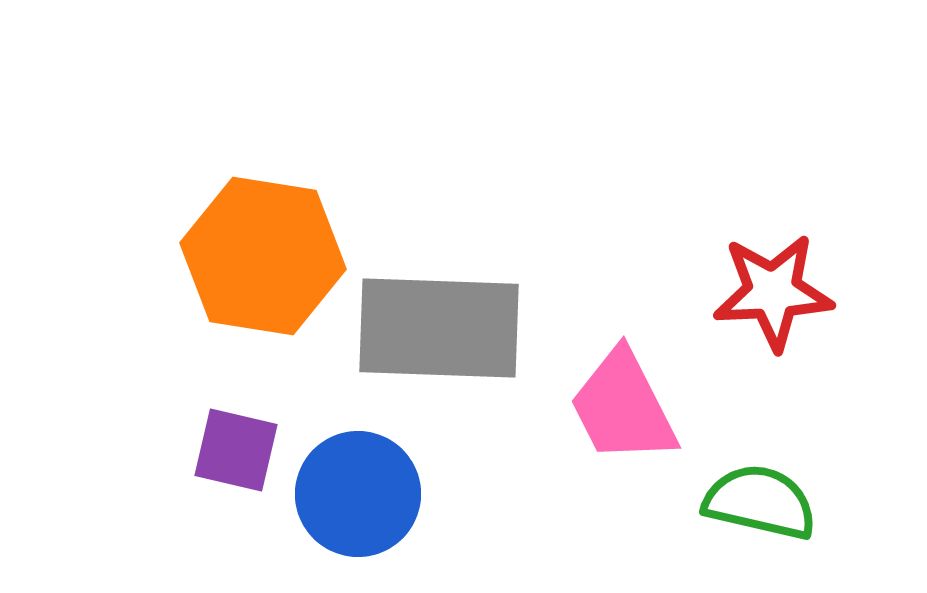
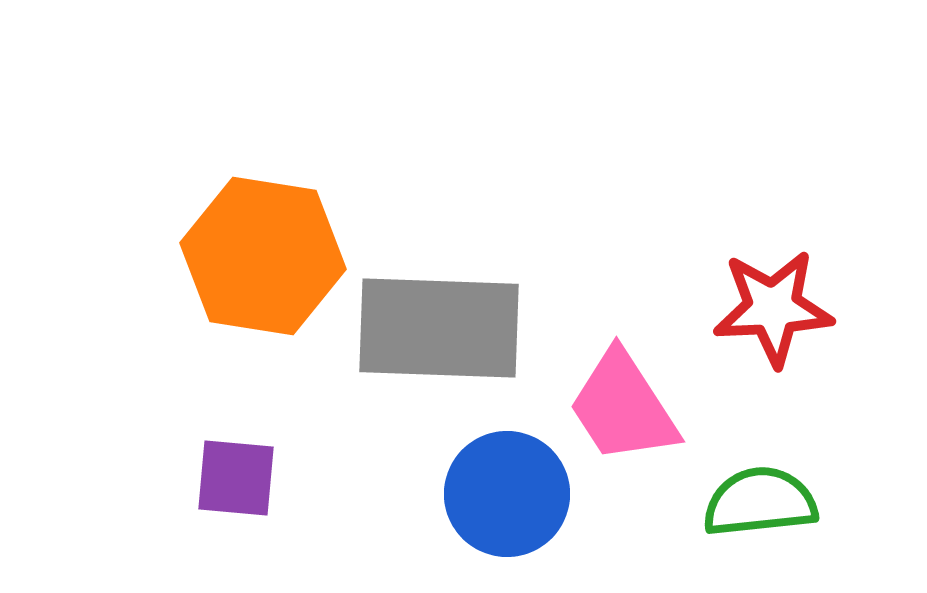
red star: moved 16 px down
pink trapezoid: rotated 6 degrees counterclockwise
purple square: moved 28 px down; rotated 8 degrees counterclockwise
blue circle: moved 149 px right
green semicircle: rotated 19 degrees counterclockwise
